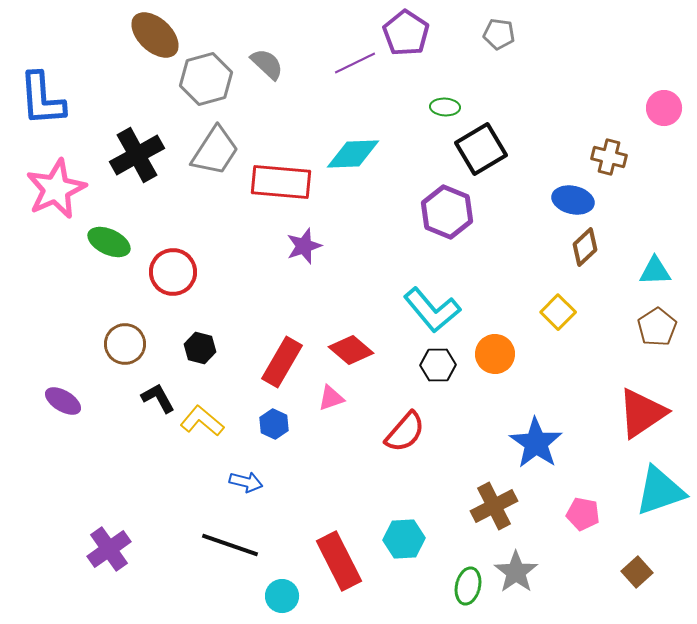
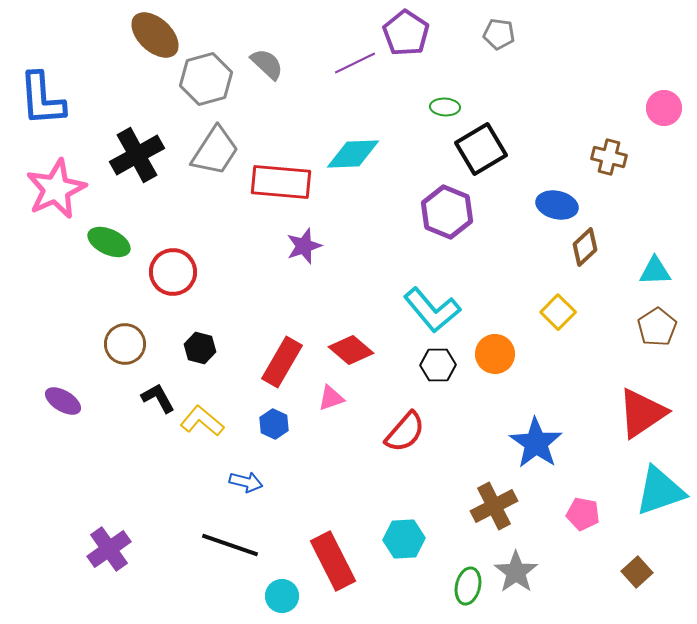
blue ellipse at (573, 200): moved 16 px left, 5 px down
red rectangle at (339, 561): moved 6 px left
